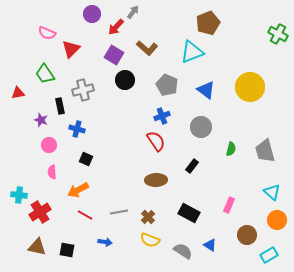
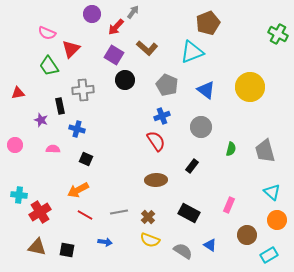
green trapezoid at (45, 74): moved 4 px right, 8 px up
gray cross at (83, 90): rotated 10 degrees clockwise
pink circle at (49, 145): moved 34 px left
pink semicircle at (52, 172): moved 1 px right, 23 px up; rotated 96 degrees clockwise
